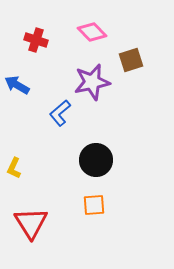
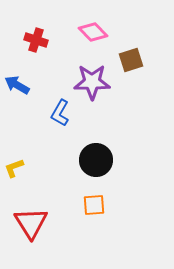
pink diamond: moved 1 px right
purple star: rotated 12 degrees clockwise
blue L-shape: rotated 20 degrees counterclockwise
yellow L-shape: rotated 45 degrees clockwise
